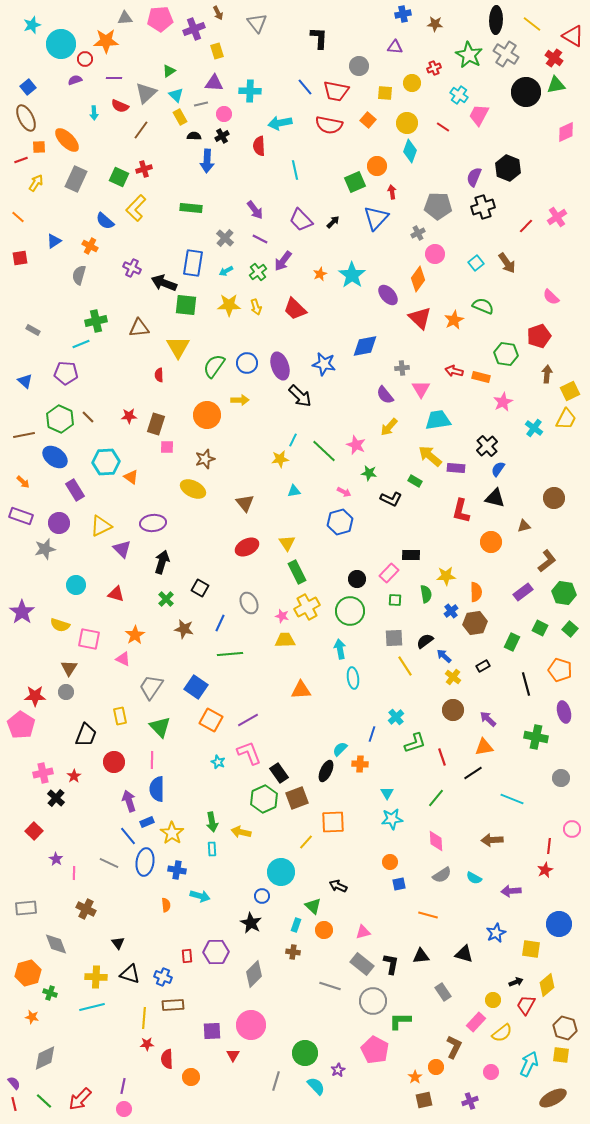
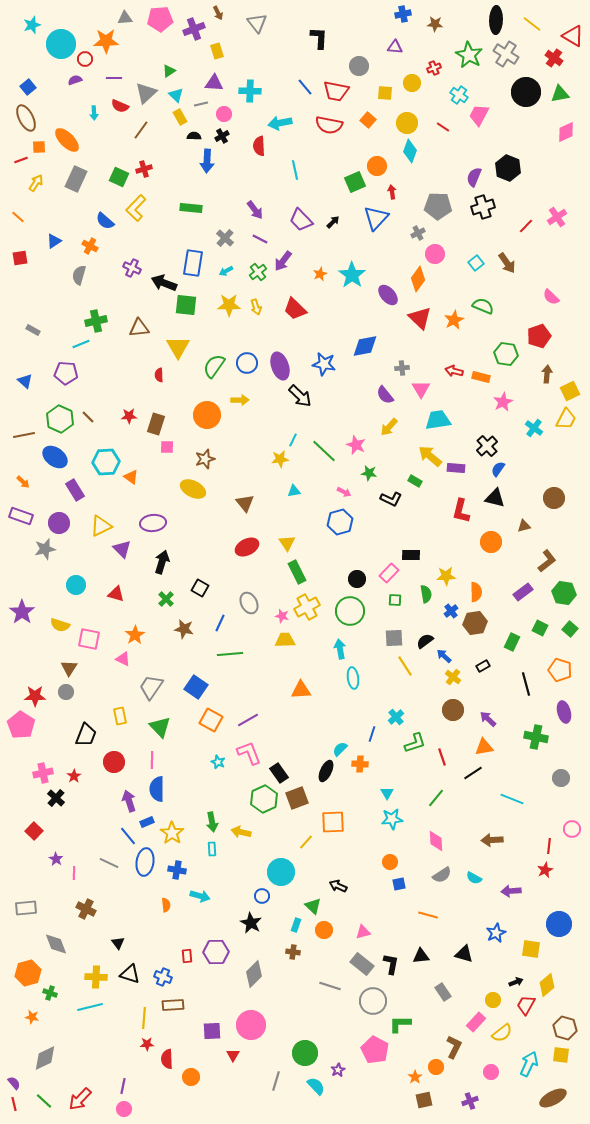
green triangle at (556, 85): moved 4 px right, 9 px down
cyan line at (92, 1007): moved 2 px left
green L-shape at (400, 1021): moved 3 px down
